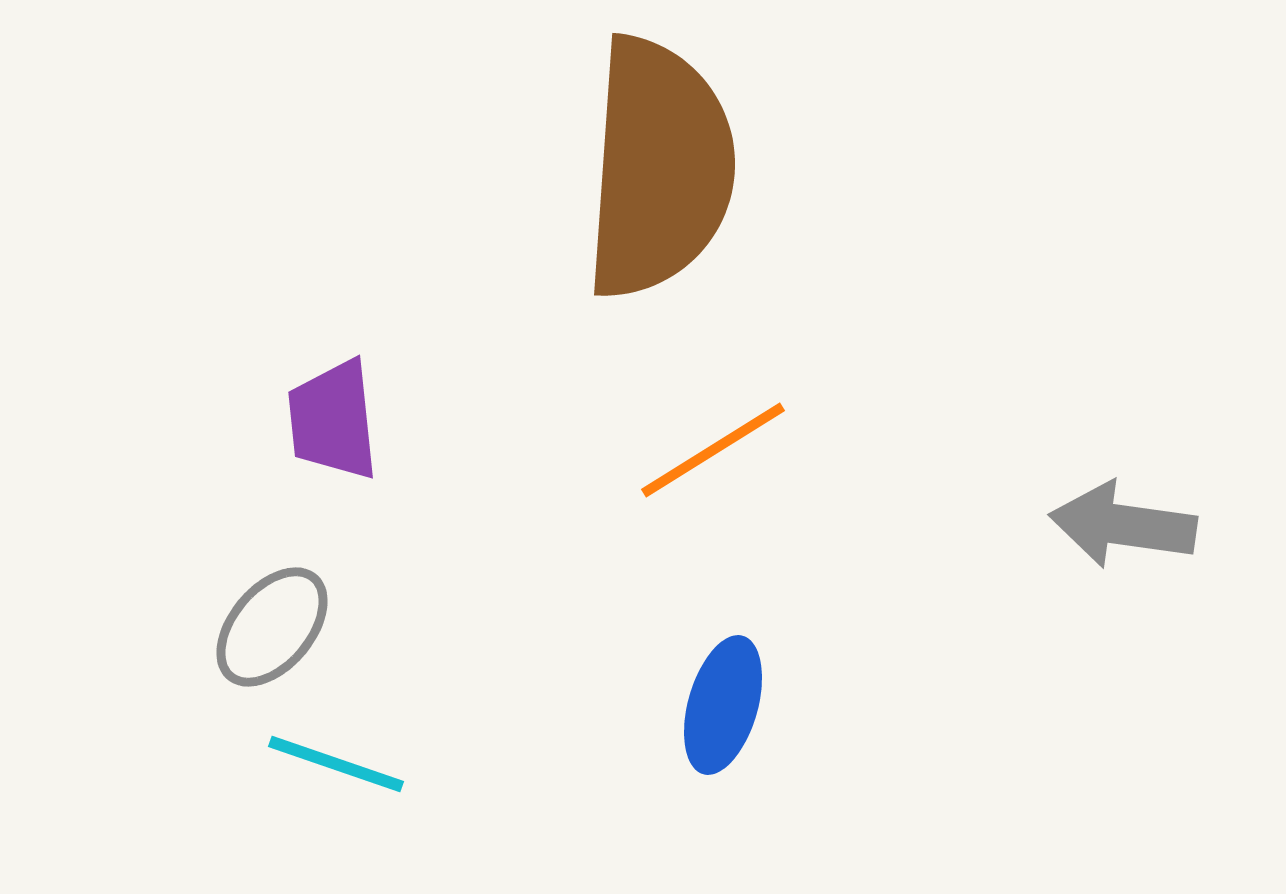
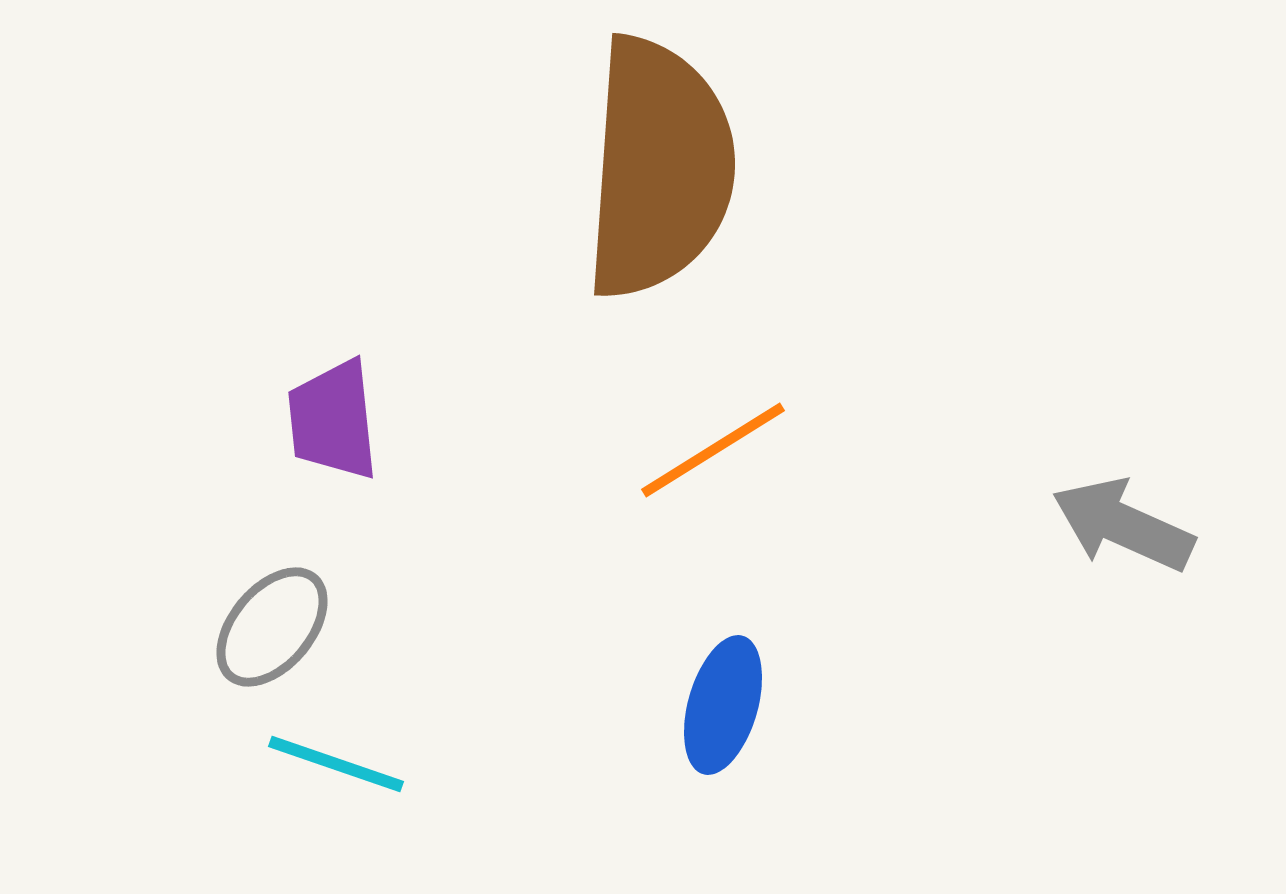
gray arrow: rotated 16 degrees clockwise
